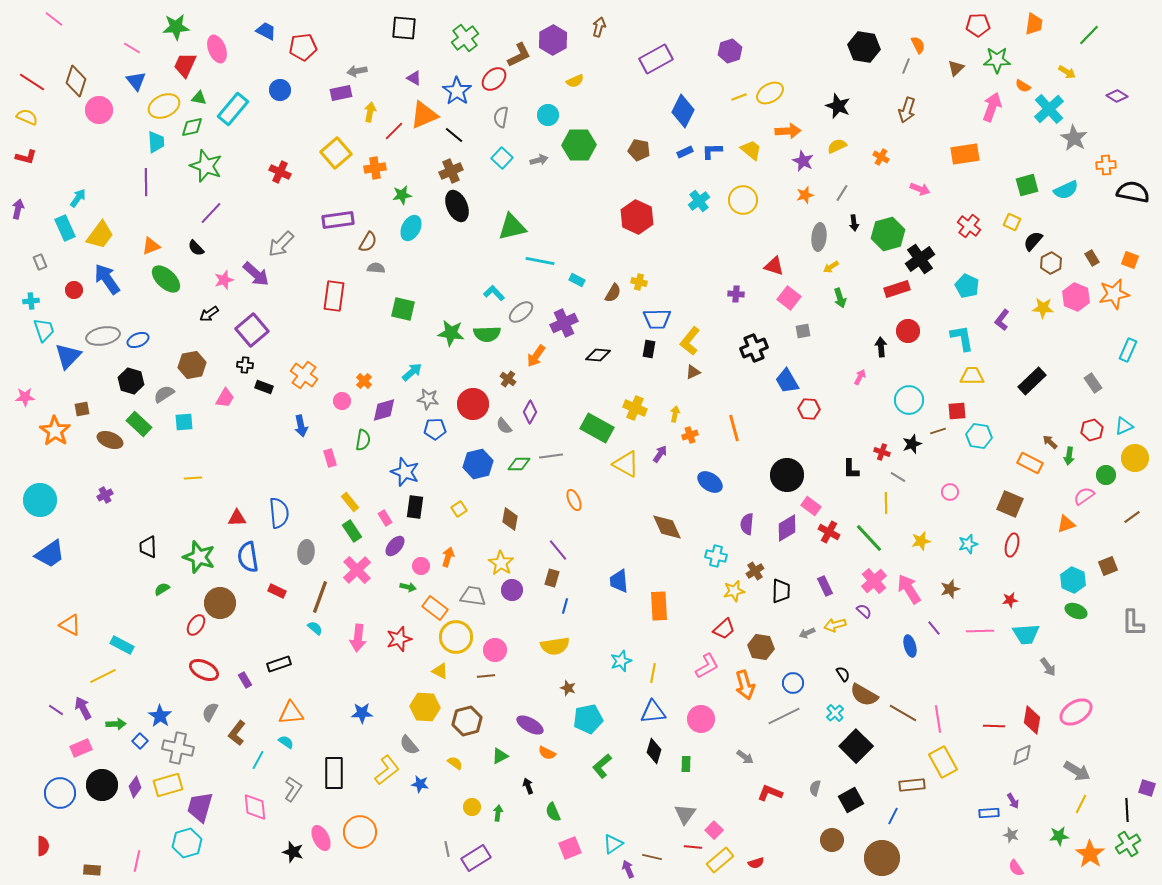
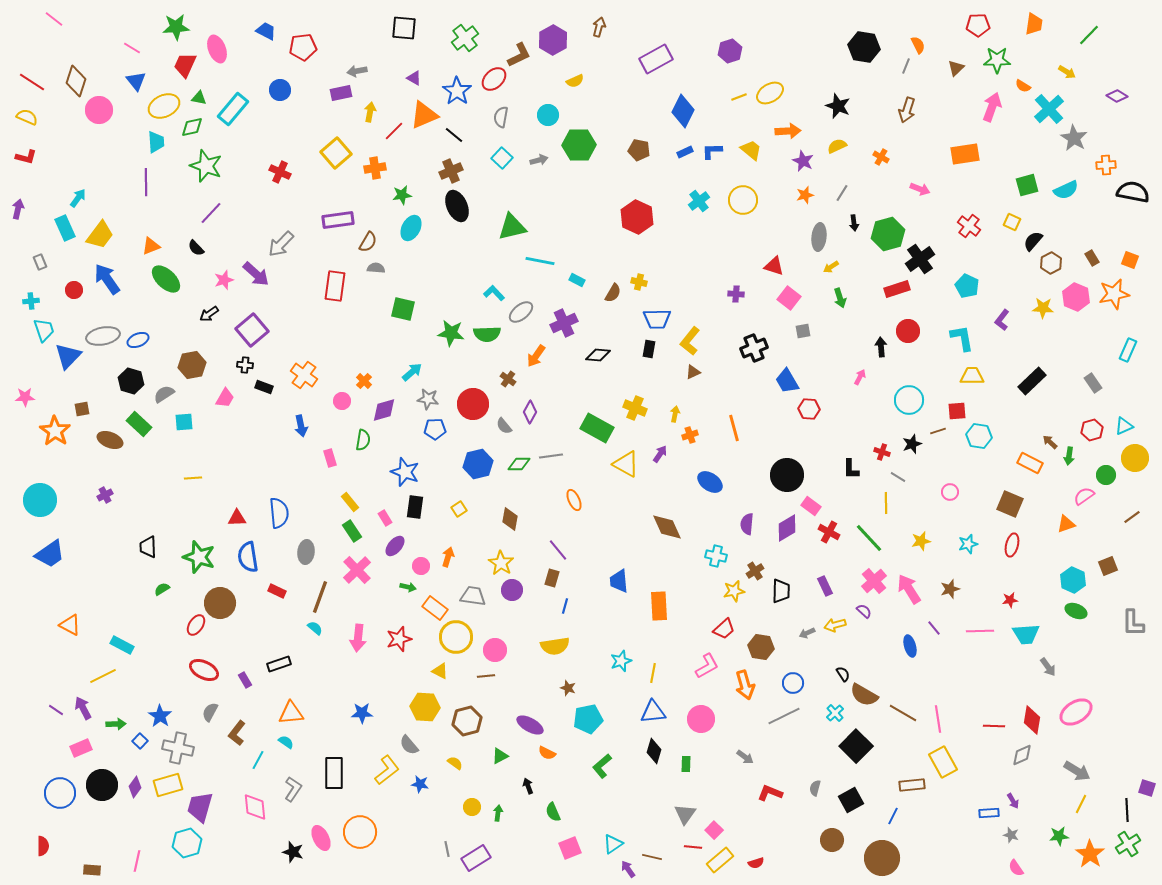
red rectangle at (334, 296): moved 1 px right, 10 px up
purple arrow at (628, 869): rotated 12 degrees counterclockwise
